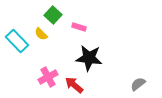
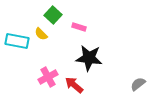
cyan rectangle: rotated 35 degrees counterclockwise
